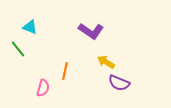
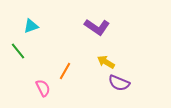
cyan triangle: moved 1 px right, 1 px up; rotated 42 degrees counterclockwise
purple L-shape: moved 6 px right, 4 px up
green line: moved 2 px down
orange line: rotated 18 degrees clockwise
pink semicircle: rotated 42 degrees counterclockwise
